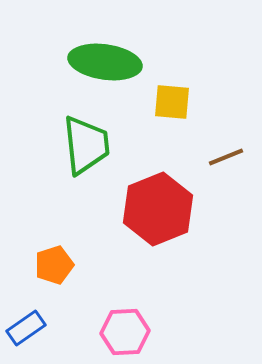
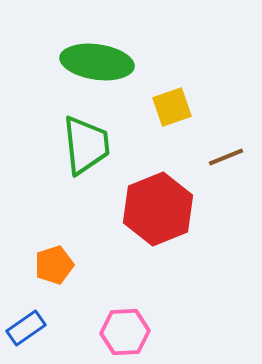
green ellipse: moved 8 px left
yellow square: moved 5 px down; rotated 24 degrees counterclockwise
